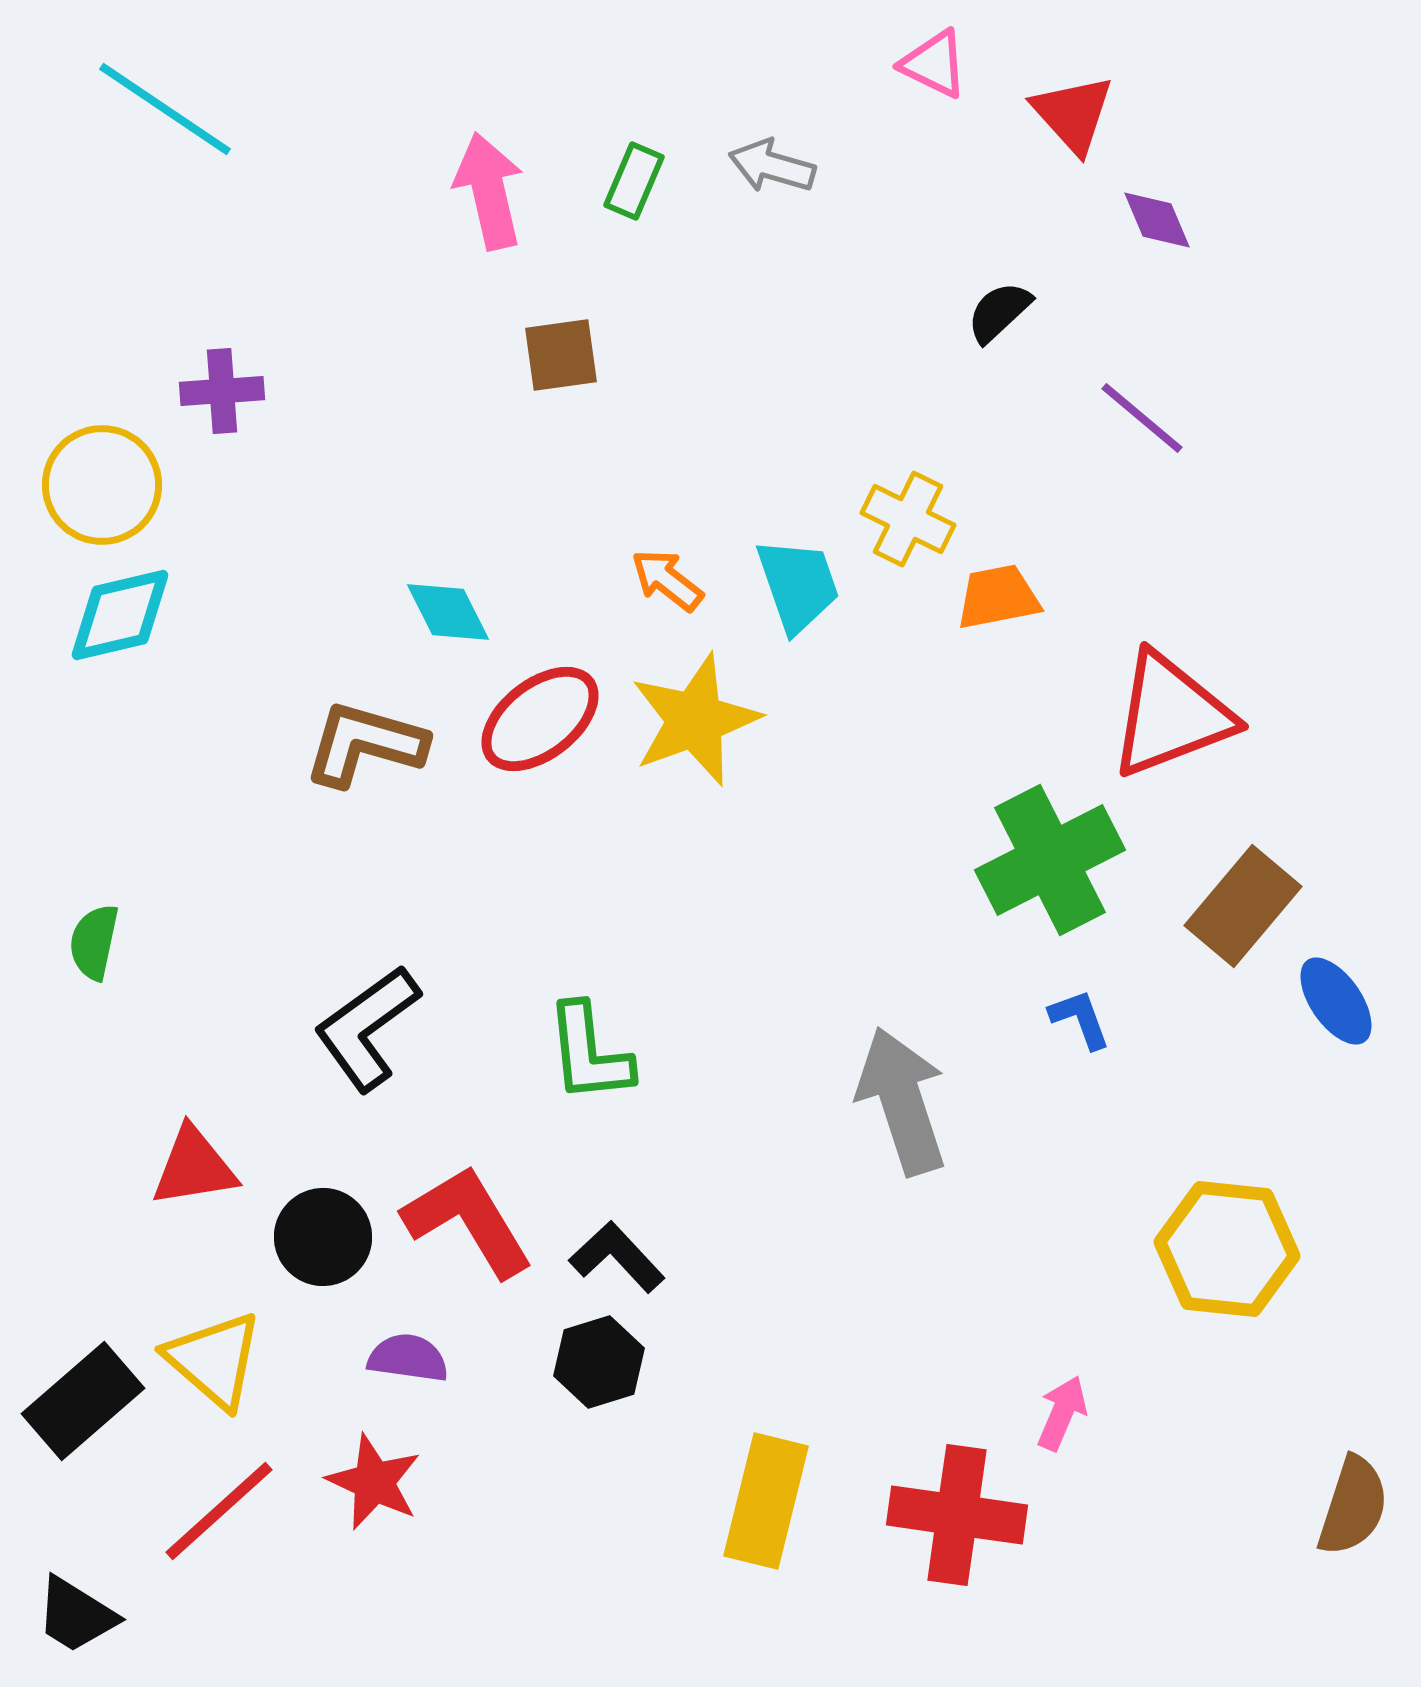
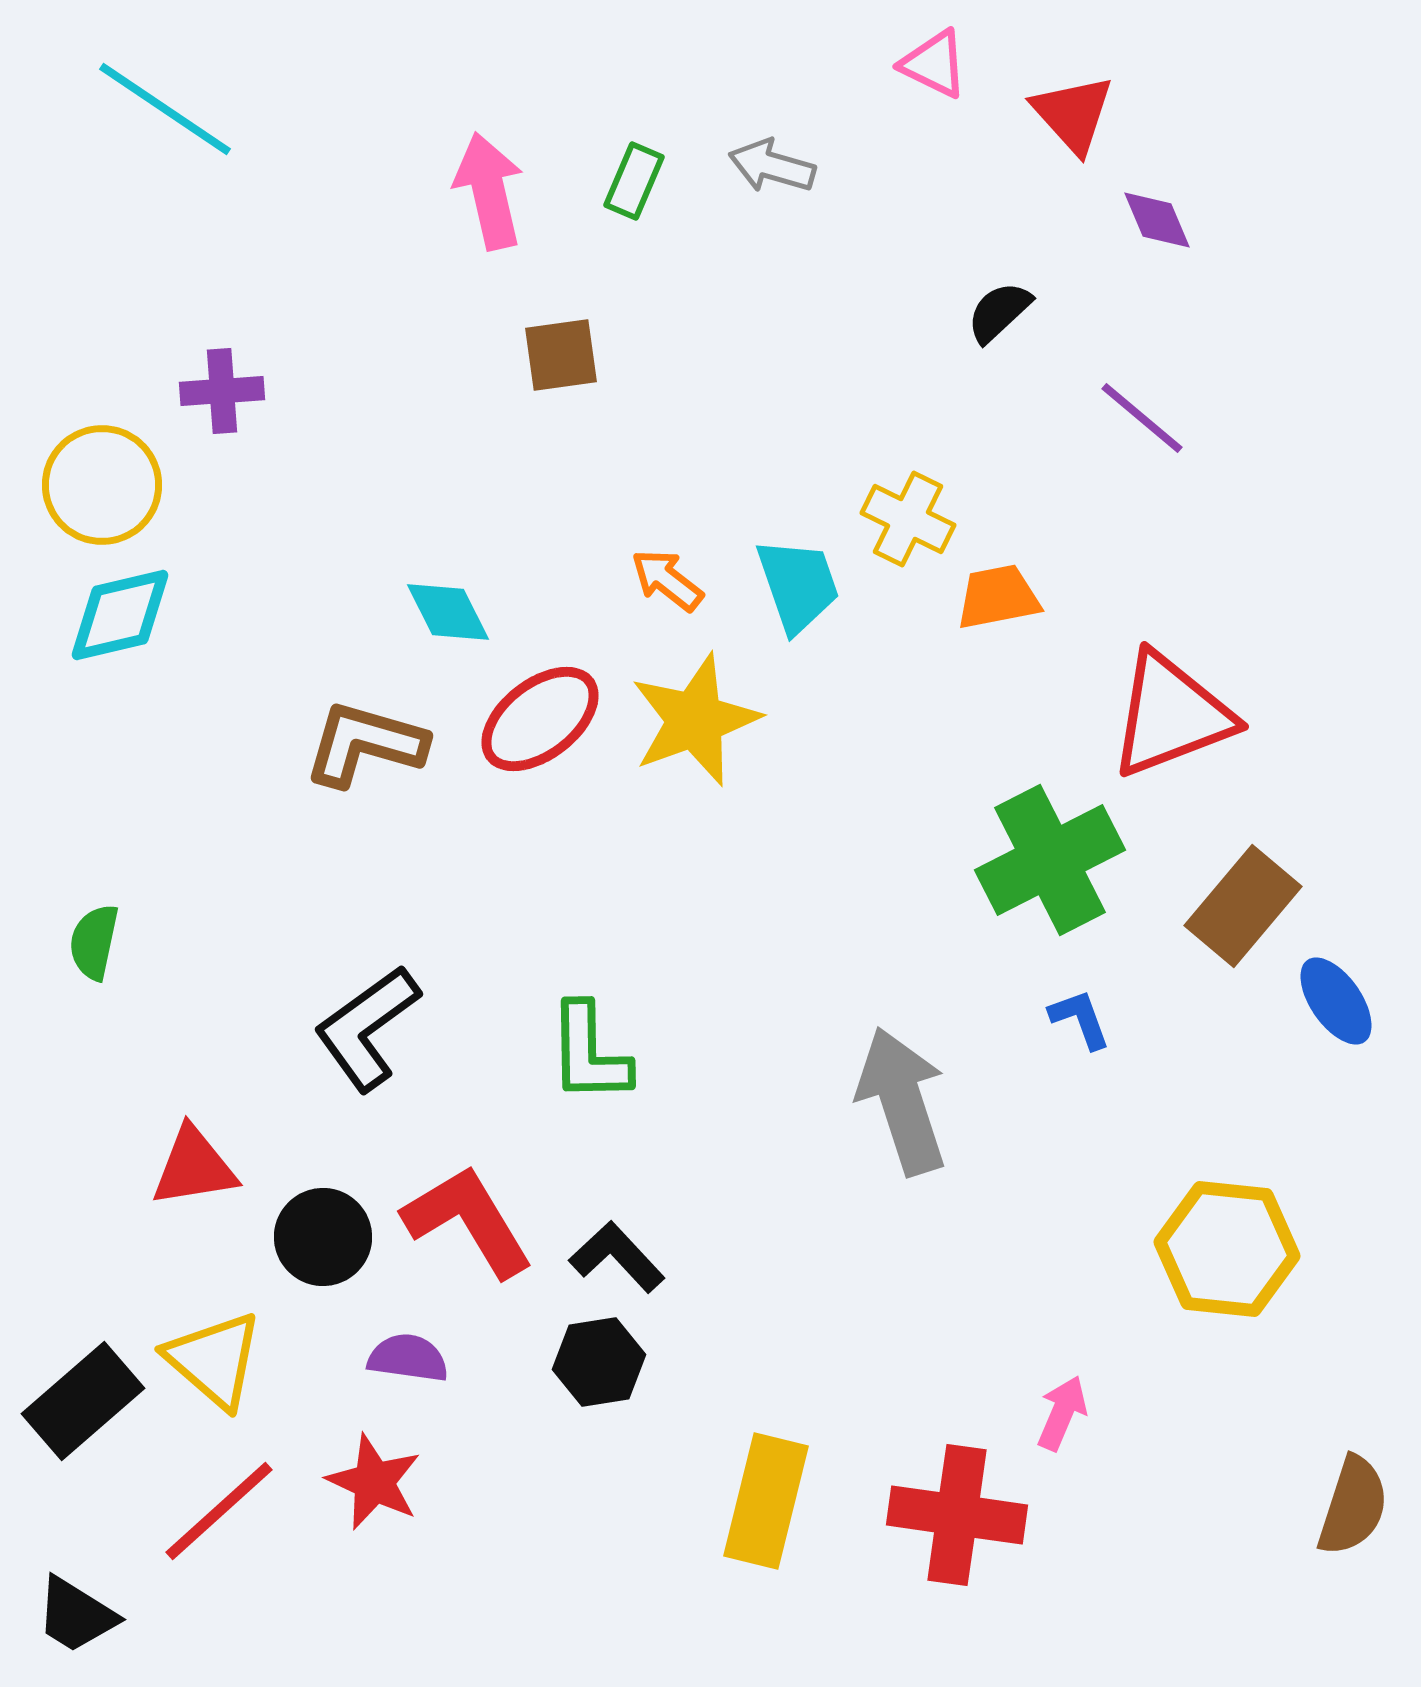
green L-shape at (589, 1053): rotated 5 degrees clockwise
black hexagon at (599, 1362): rotated 8 degrees clockwise
